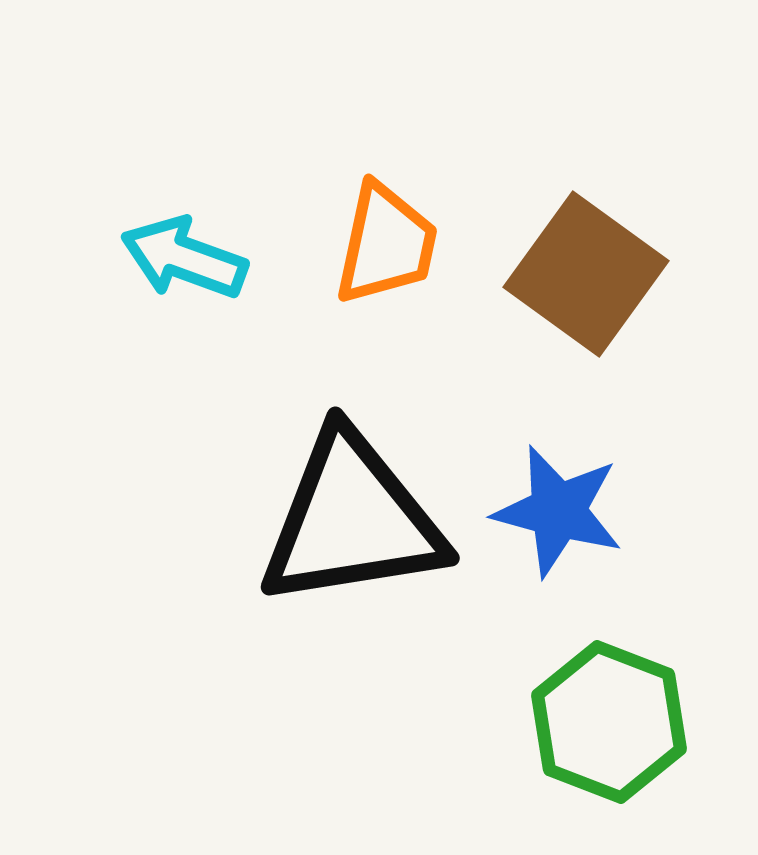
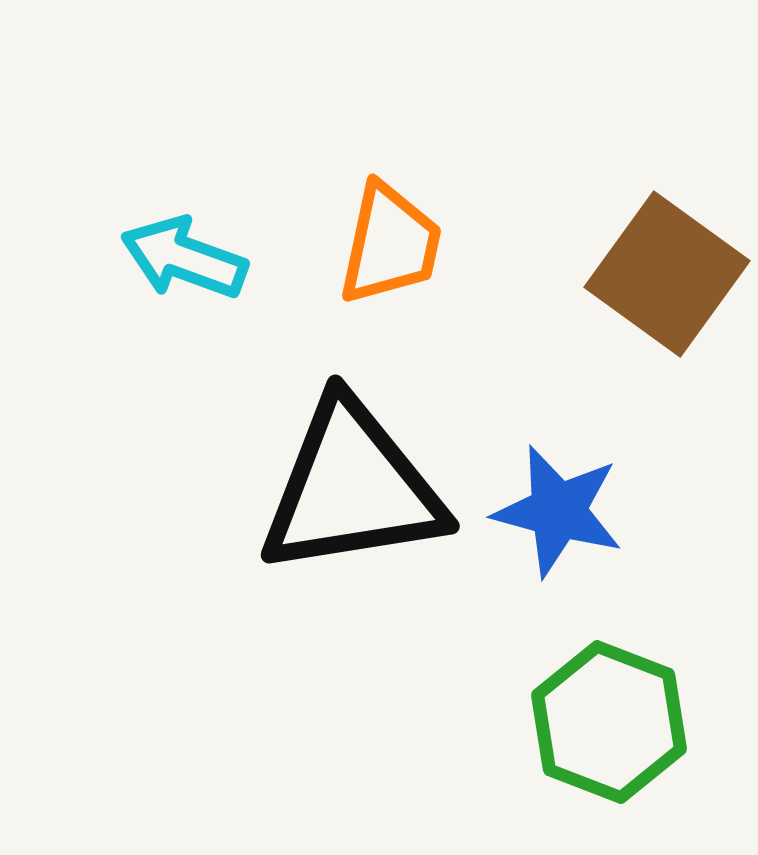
orange trapezoid: moved 4 px right
brown square: moved 81 px right
black triangle: moved 32 px up
